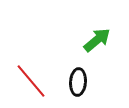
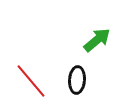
black ellipse: moved 1 px left, 2 px up
